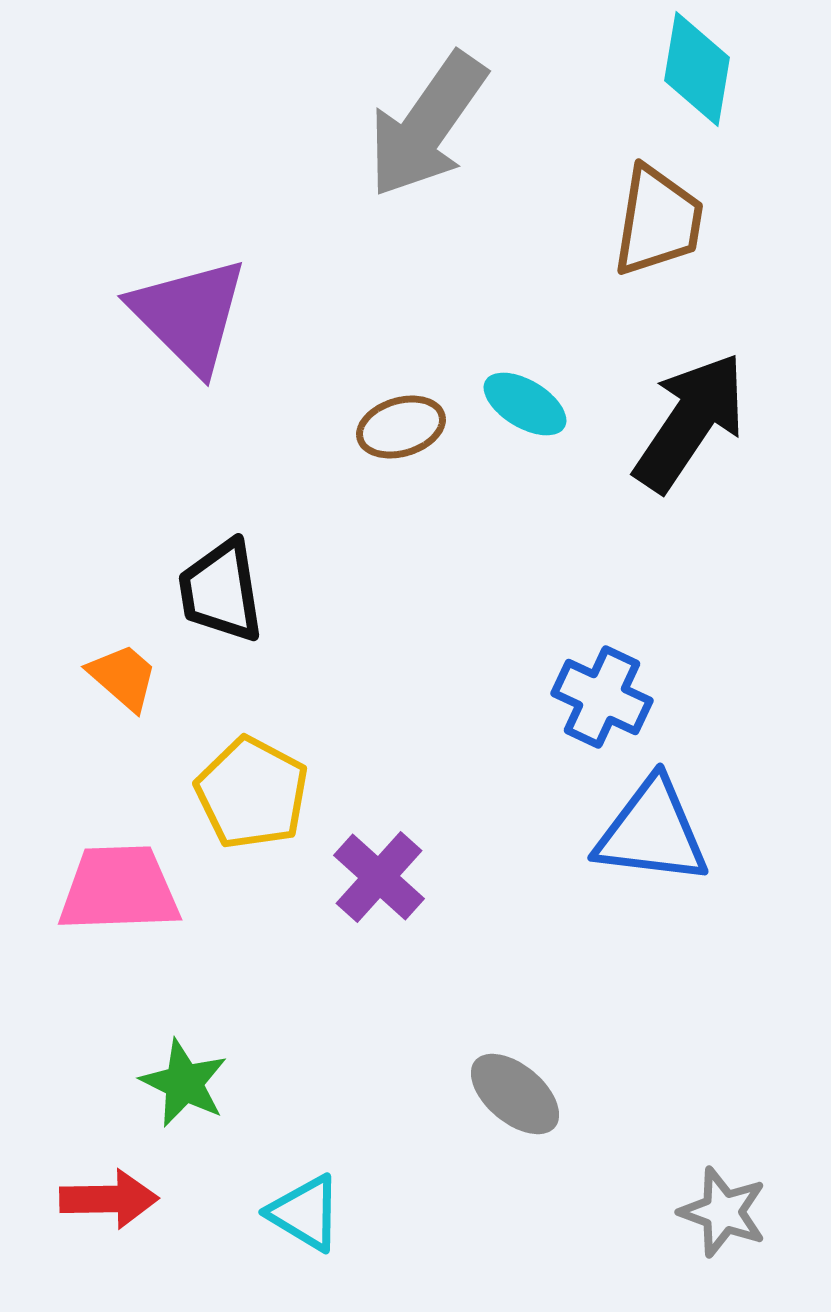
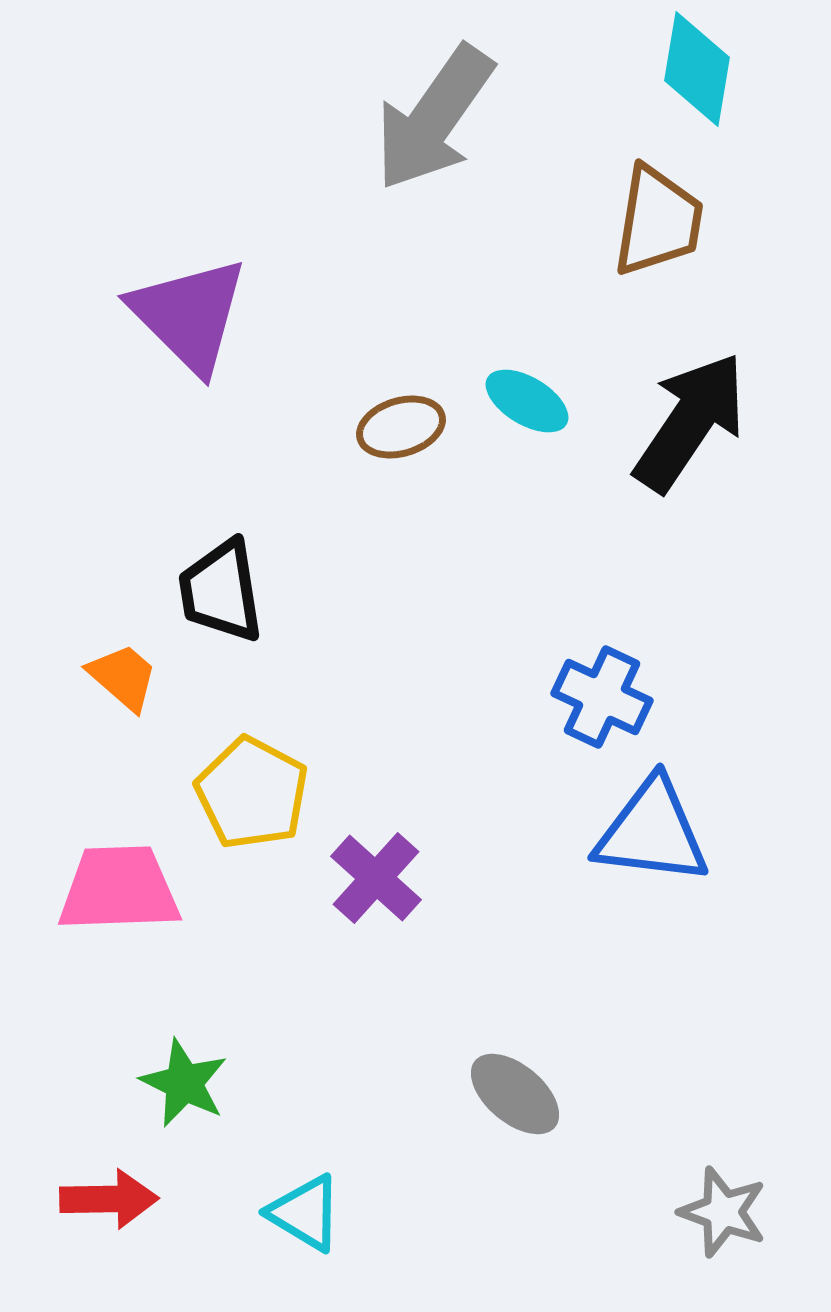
gray arrow: moved 7 px right, 7 px up
cyan ellipse: moved 2 px right, 3 px up
purple cross: moved 3 px left, 1 px down
